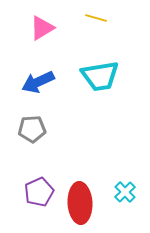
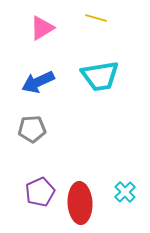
purple pentagon: moved 1 px right
